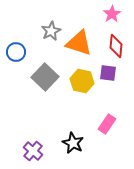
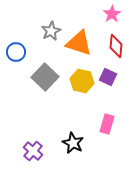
purple square: moved 4 px down; rotated 18 degrees clockwise
pink rectangle: rotated 18 degrees counterclockwise
